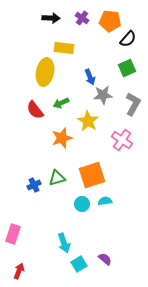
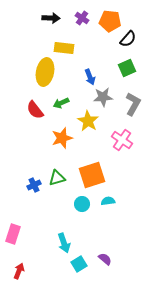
gray star: moved 2 px down
cyan semicircle: moved 3 px right
